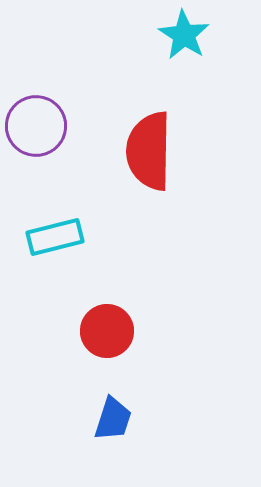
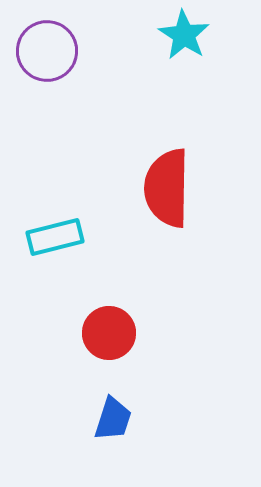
purple circle: moved 11 px right, 75 px up
red semicircle: moved 18 px right, 37 px down
red circle: moved 2 px right, 2 px down
